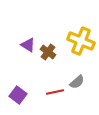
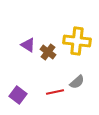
yellow cross: moved 4 px left; rotated 16 degrees counterclockwise
